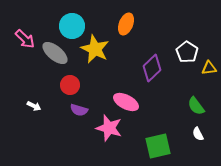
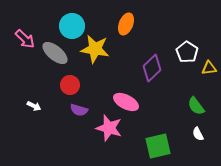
yellow star: rotated 16 degrees counterclockwise
